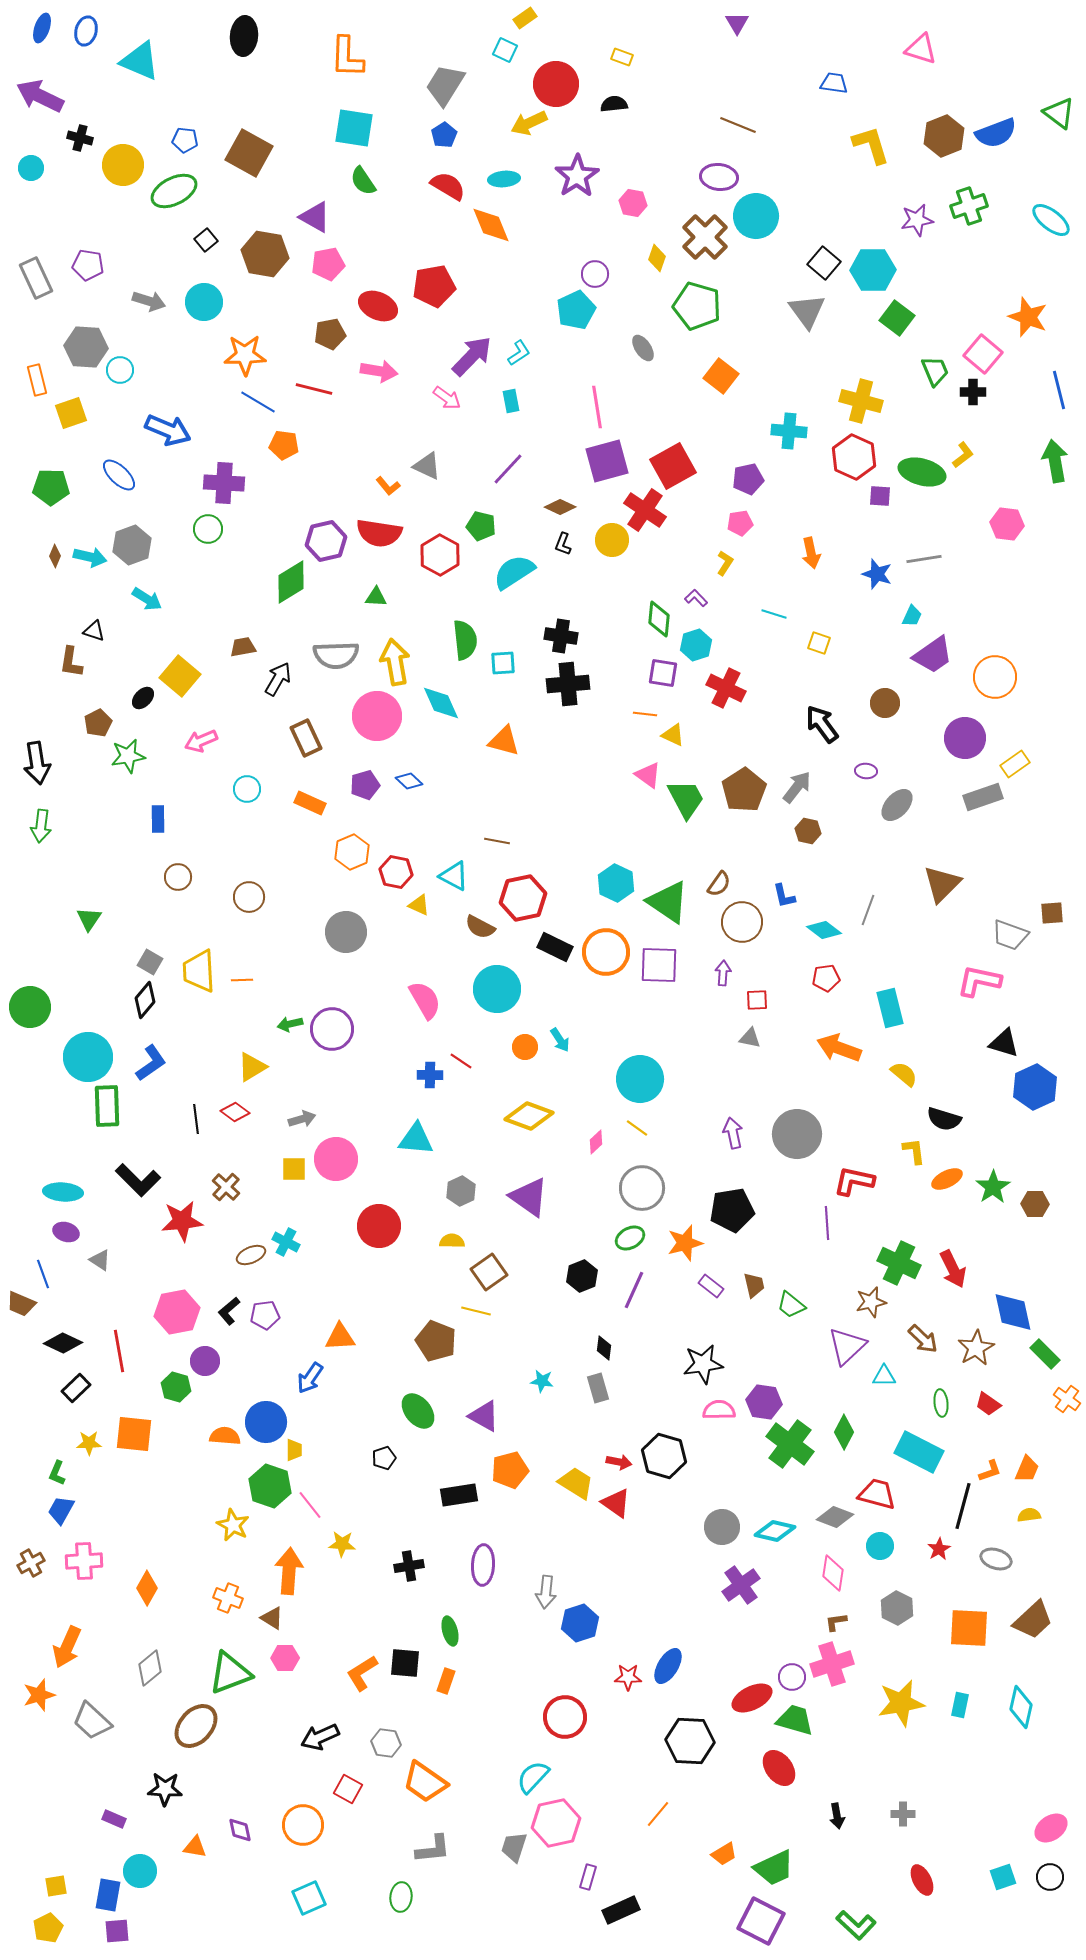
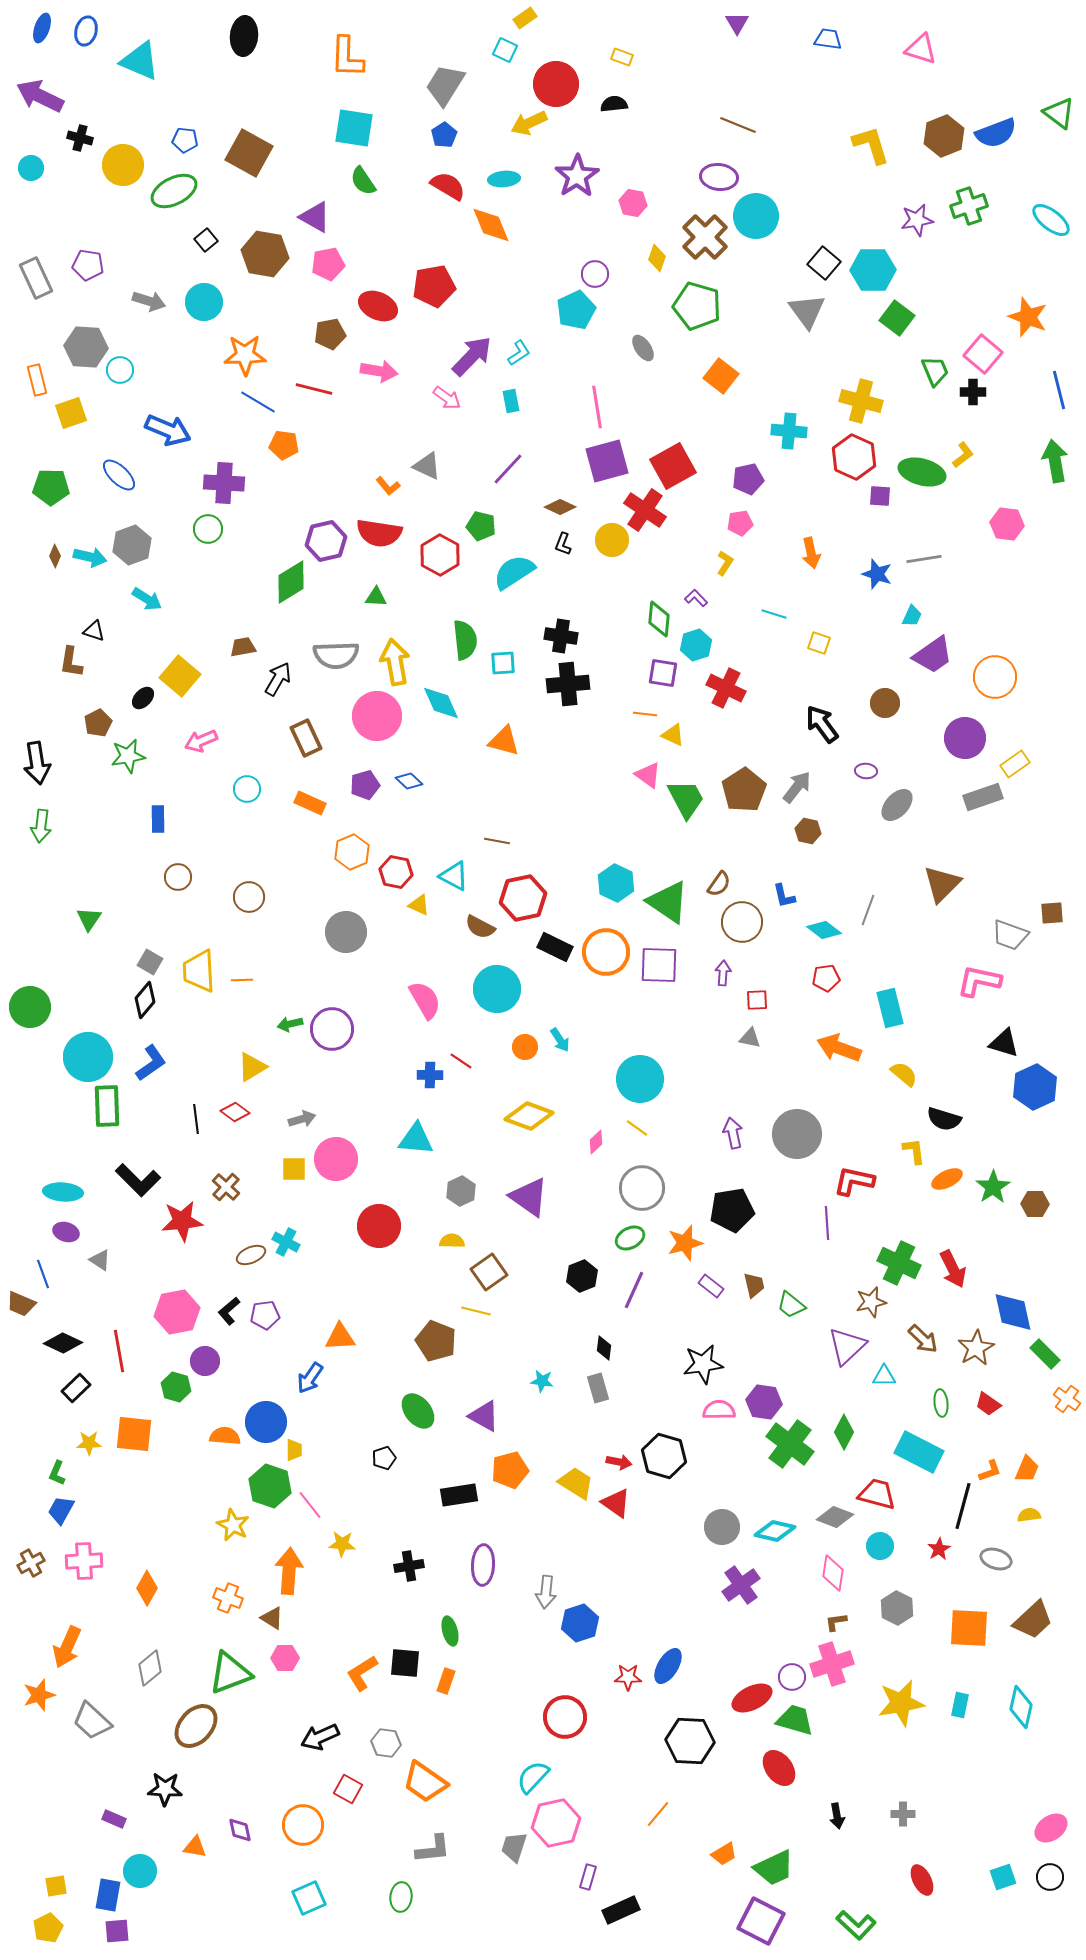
blue trapezoid at (834, 83): moved 6 px left, 44 px up
